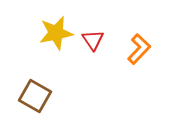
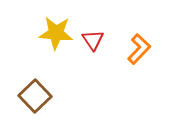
yellow star: rotated 16 degrees clockwise
brown square: rotated 16 degrees clockwise
